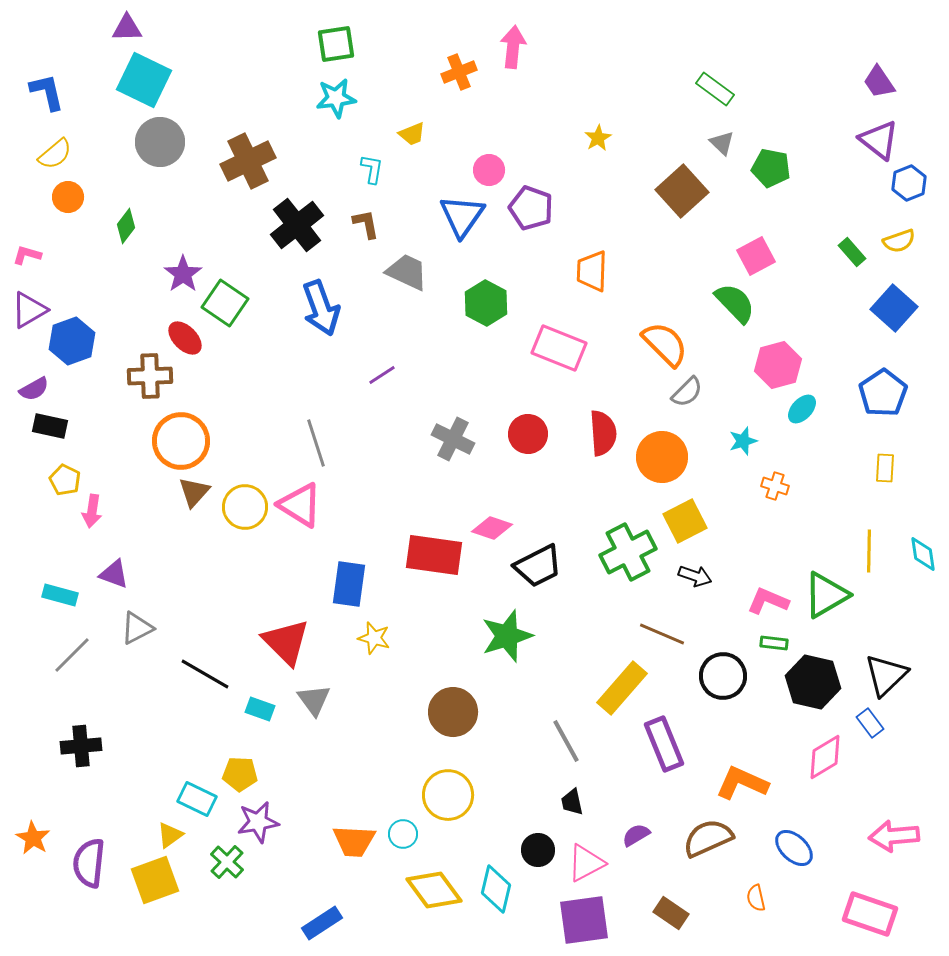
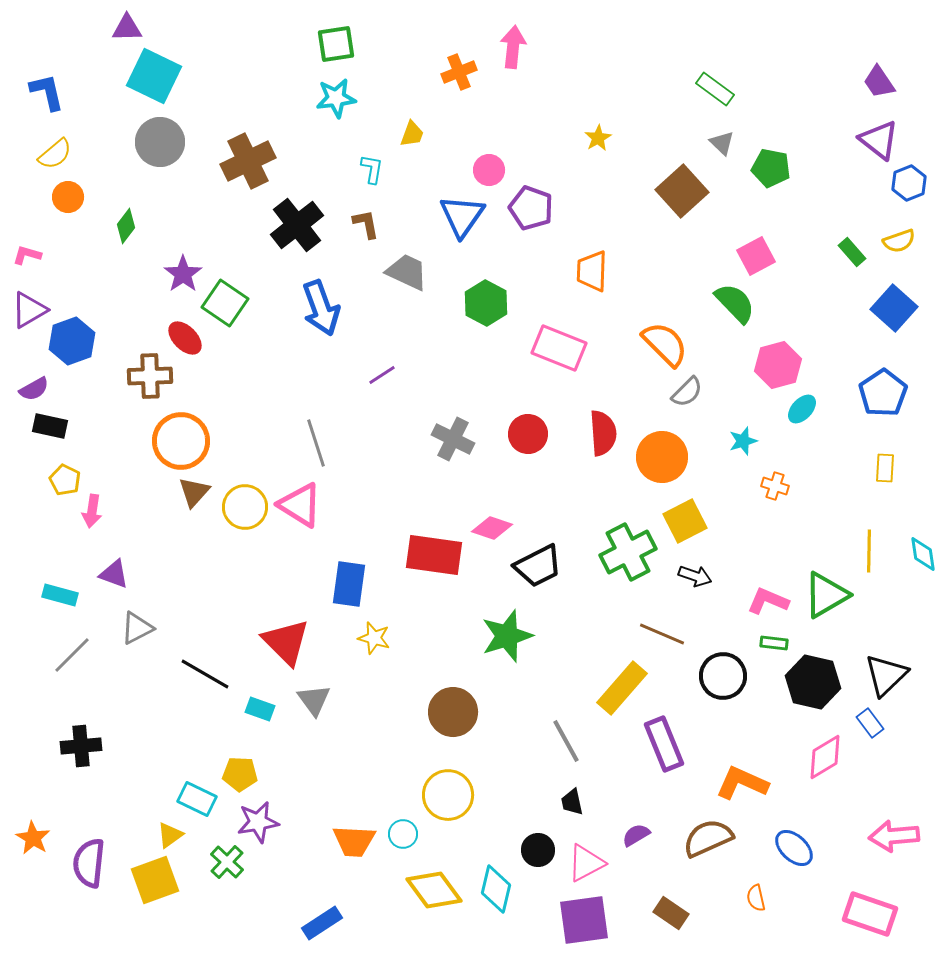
cyan square at (144, 80): moved 10 px right, 4 px up
yellow trapezoid at (412, 134): rotated 48 degrees counterclockwise
